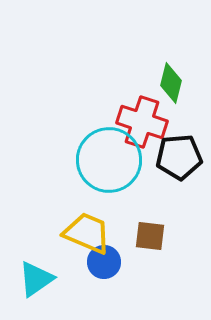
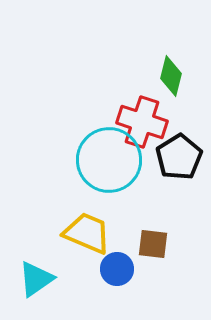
green diamond: moved 7 px up
black pentagon: rotated 27 degrees counterclockwise
brown square: moved 3 px right, 8 px down
blue circle: moved 13 px right, 7 px down
